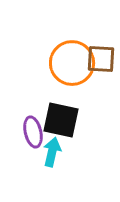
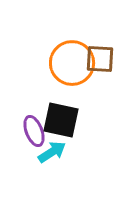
brown square: moved 1 px left
purple ellipse: moved 1 px right, 1 px up; rotated 8 degrees counterclockwise
cyan arrow: rotated 44 degrees clockwise
